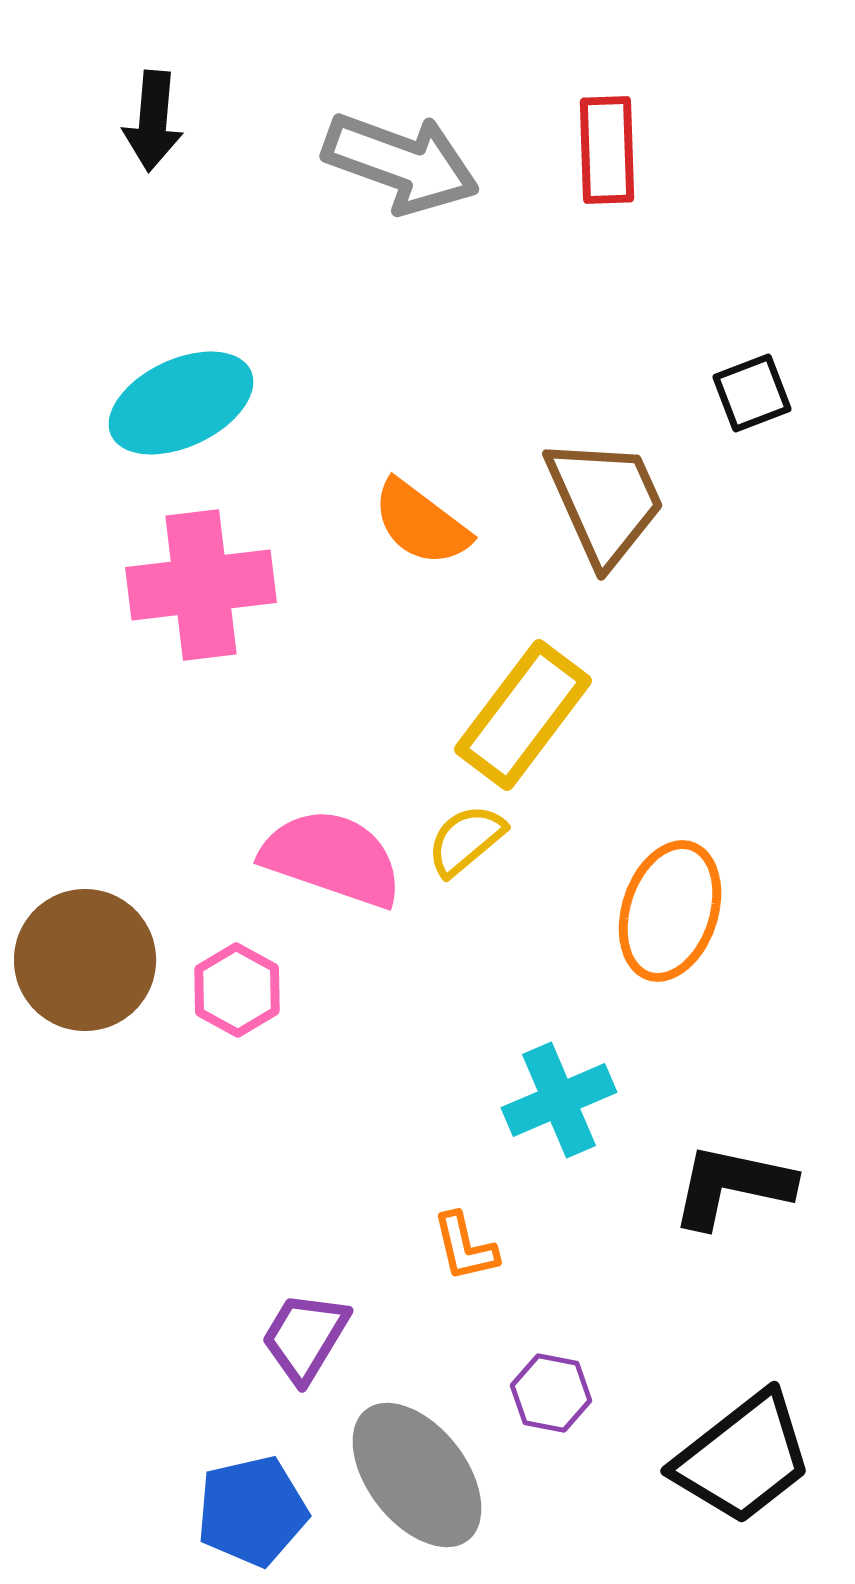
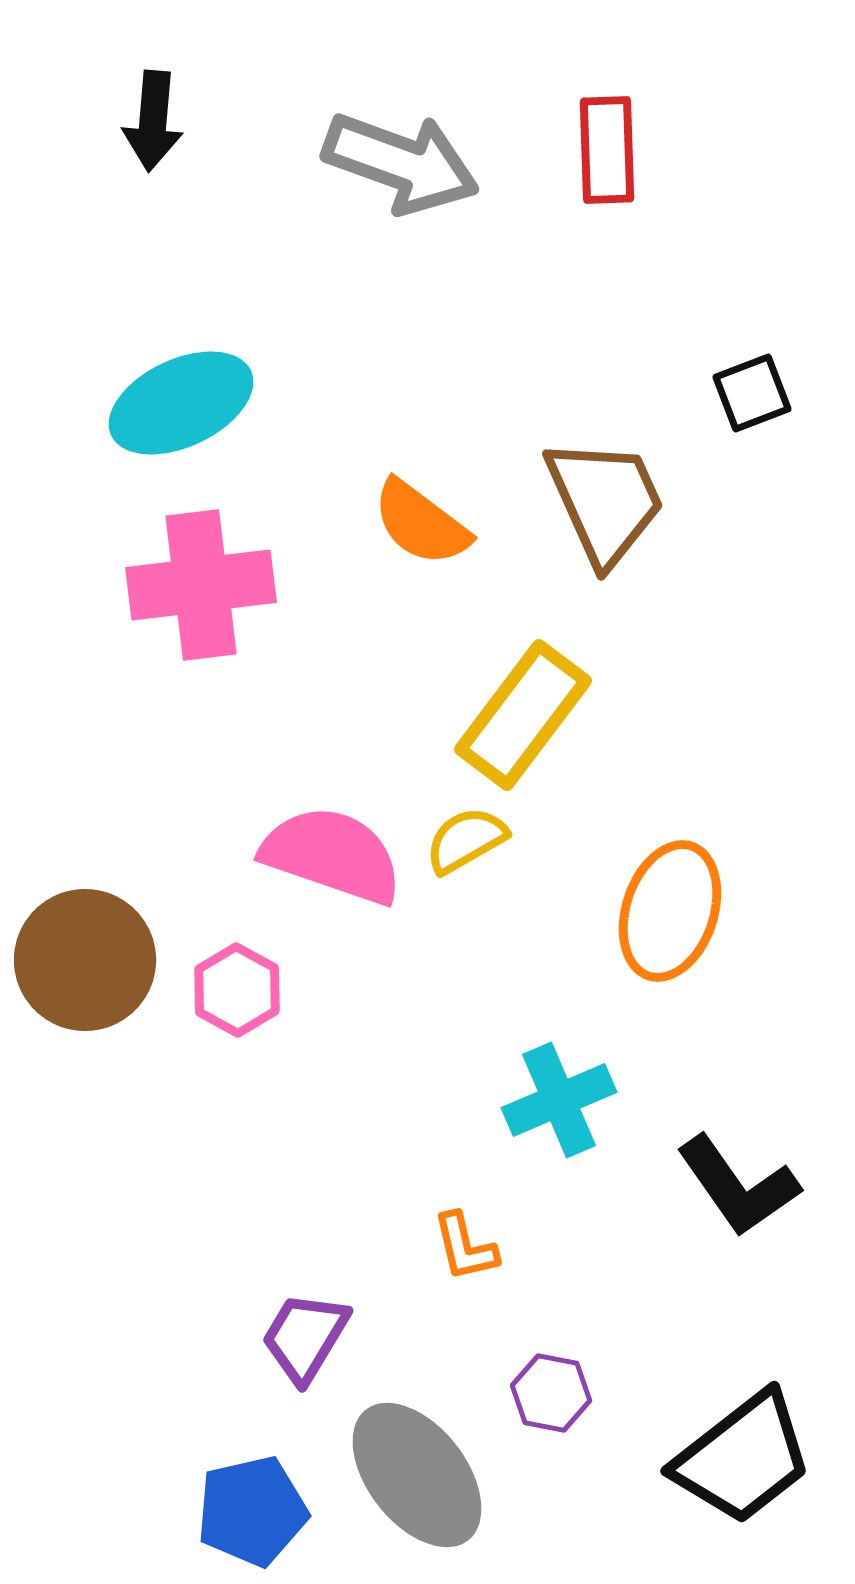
yellow semicircle: rotated 10 degrees clockwise
pink semicircle: moved 3 px up
black L-shape: moved 6 px right; rotated 137 degrees counterclockwise
